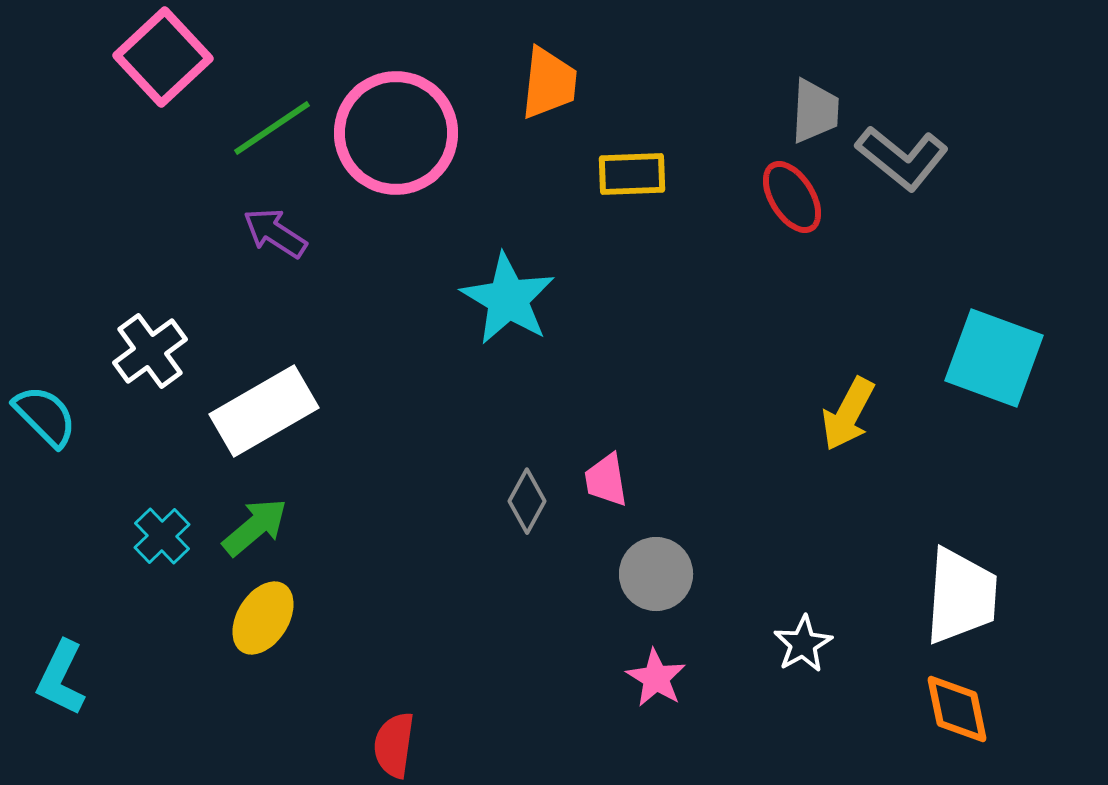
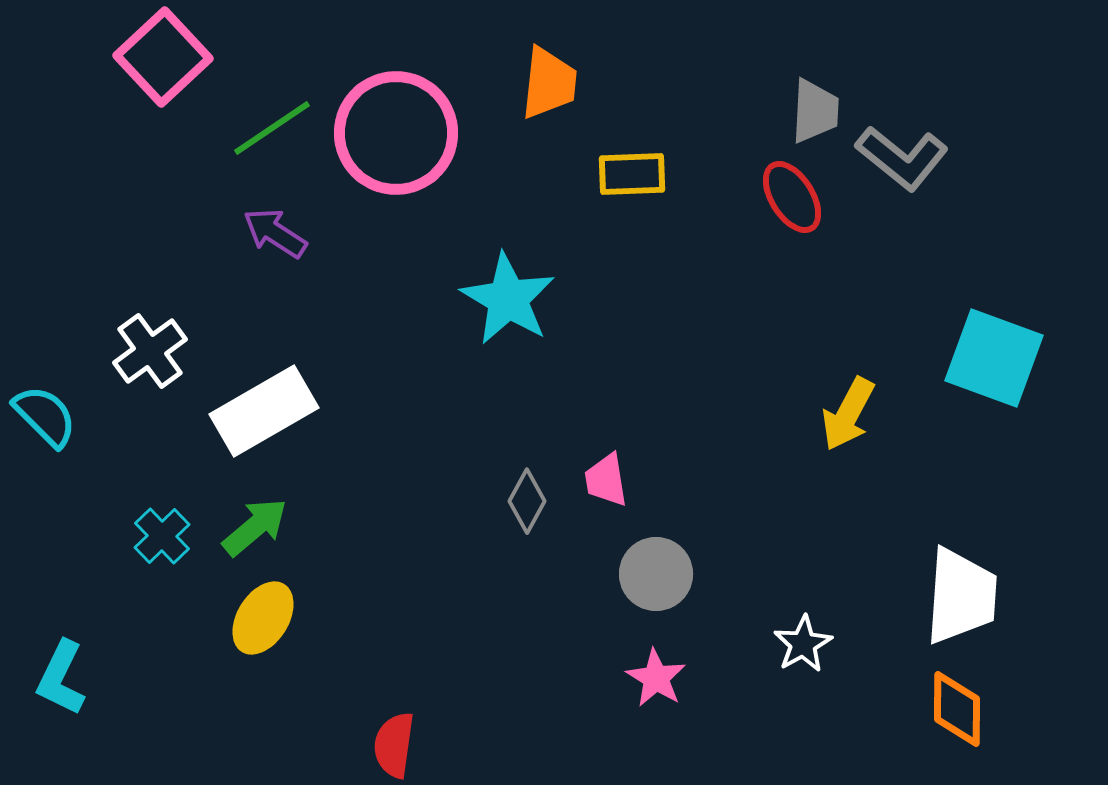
orange diamond: rotated 12 degrees clockwise
